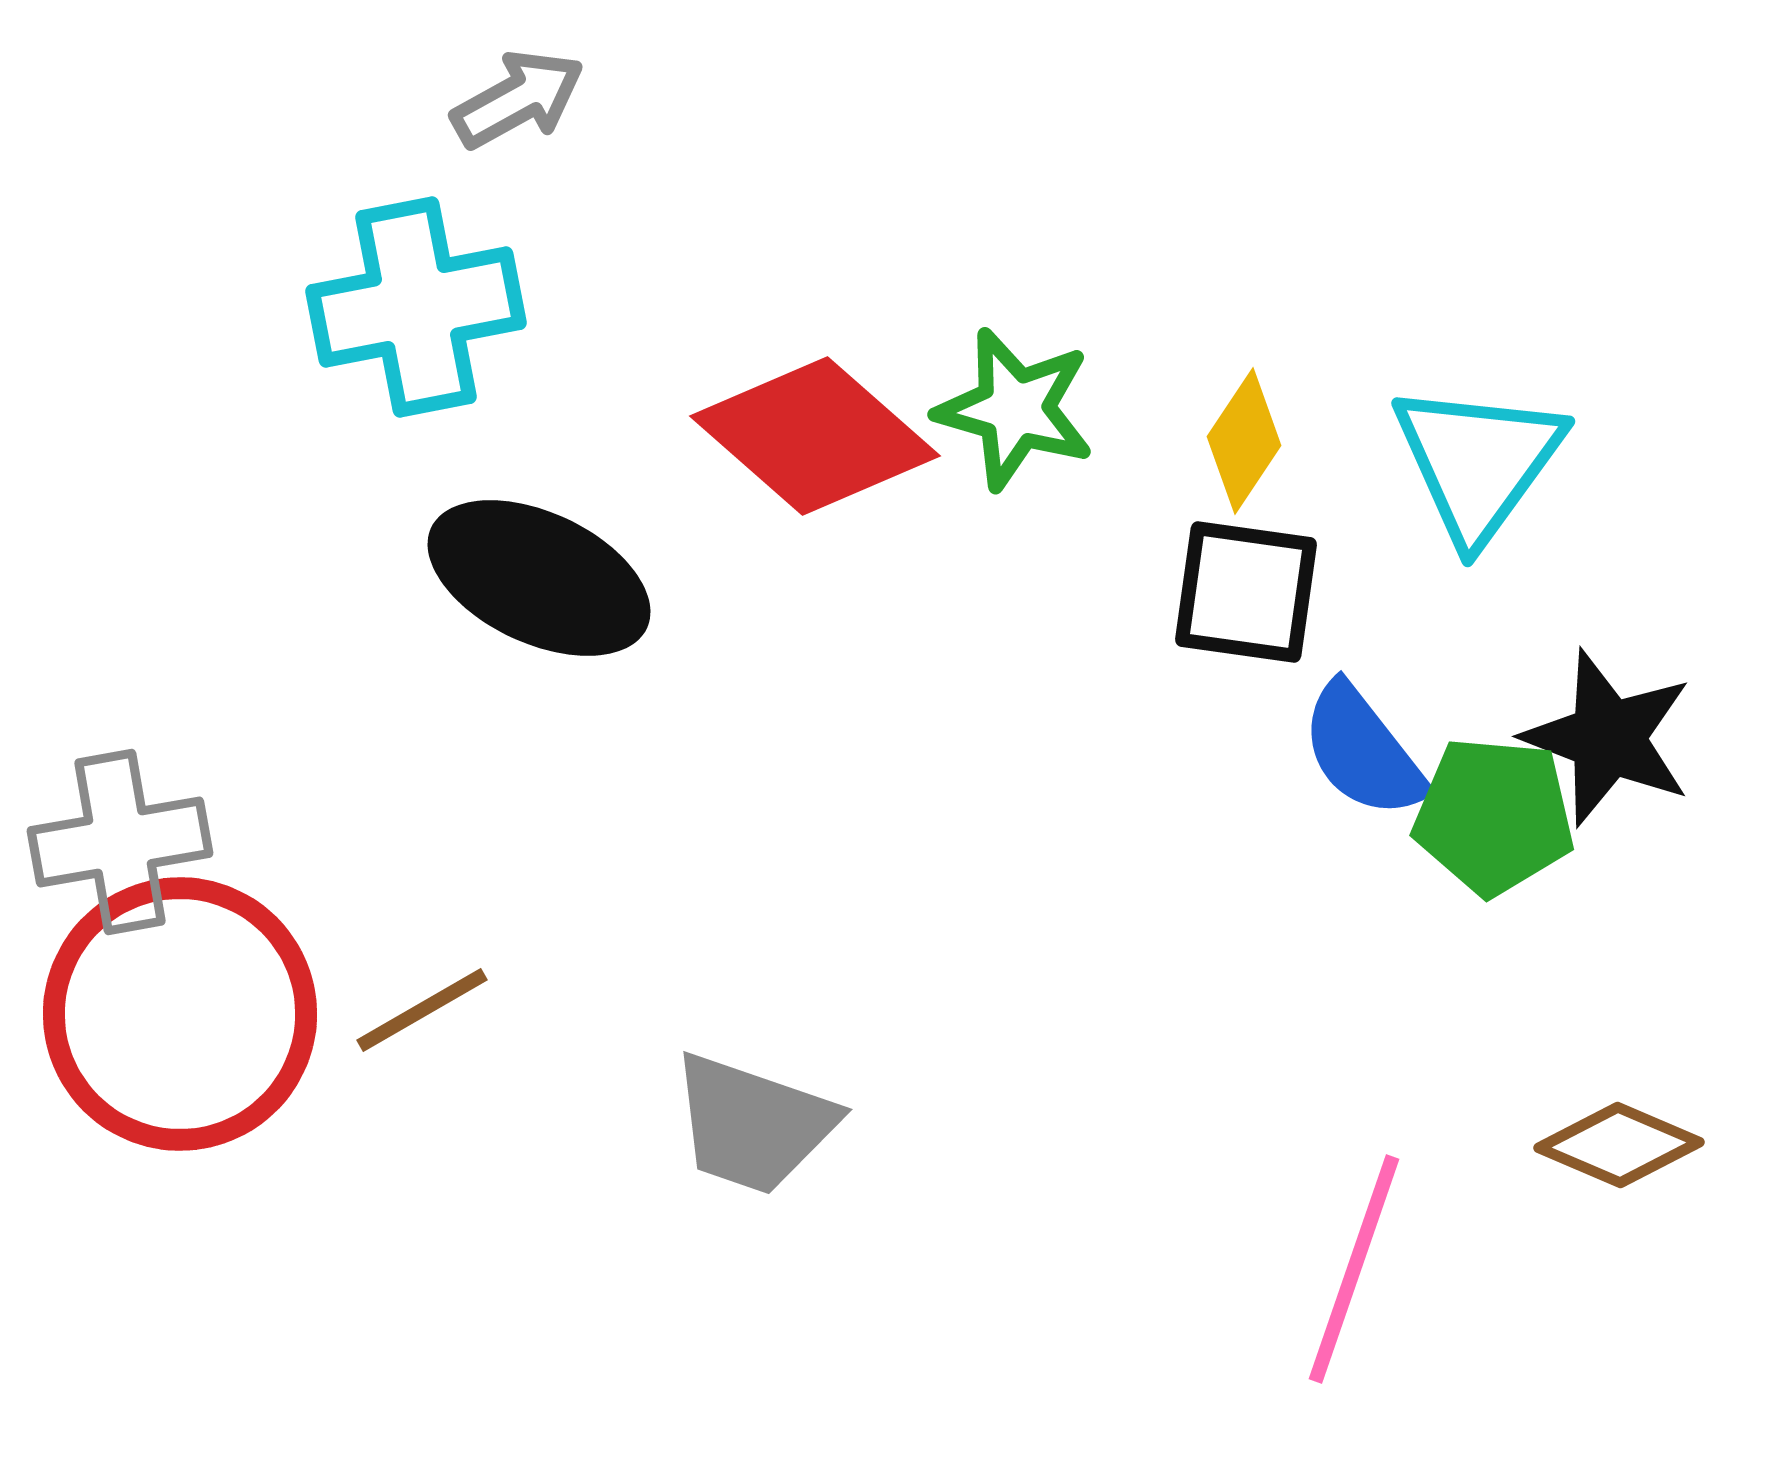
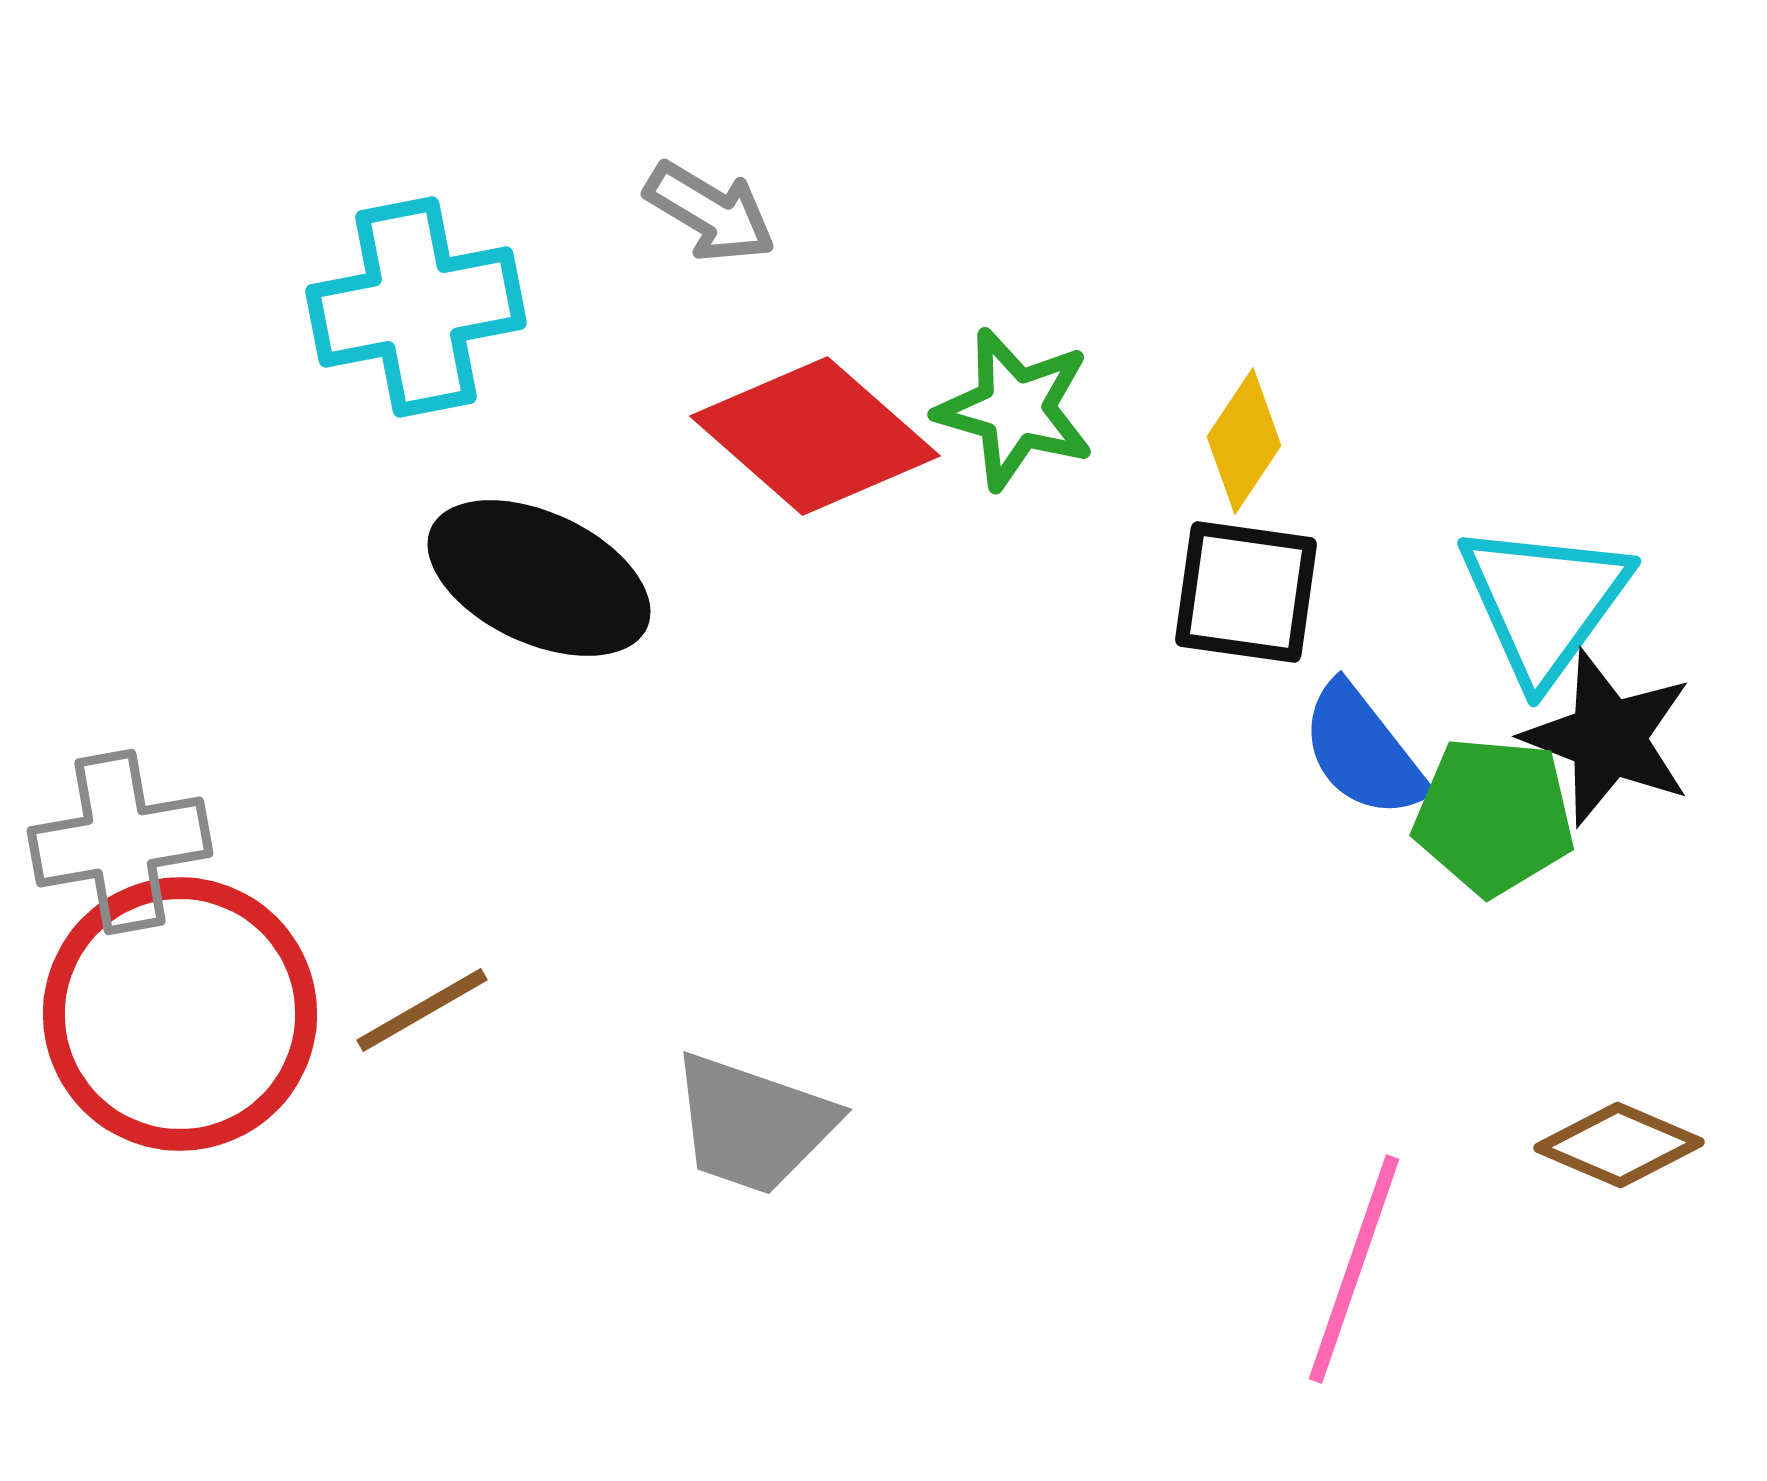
gray arrow: moved 192 px right, 113 px down; rotated 60 degrees clockwise
cyan triangle: moved 66 px right, 140 px down
